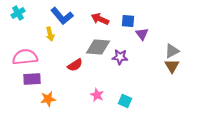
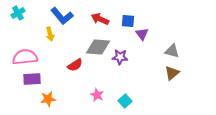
gray triangle: rotated 42 degrees clockwise
brown triangle: moved 7 px down; rotated 21 degrees clockwise
cyan square: rotated 24 degrees clockwise
